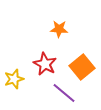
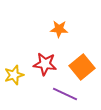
red star: rotated 20 degrees counterclockwise
yellow star: moved 4 px up
purple line: moved 1 px right, 1 px down; rotated 15 degrees counterclockwise
